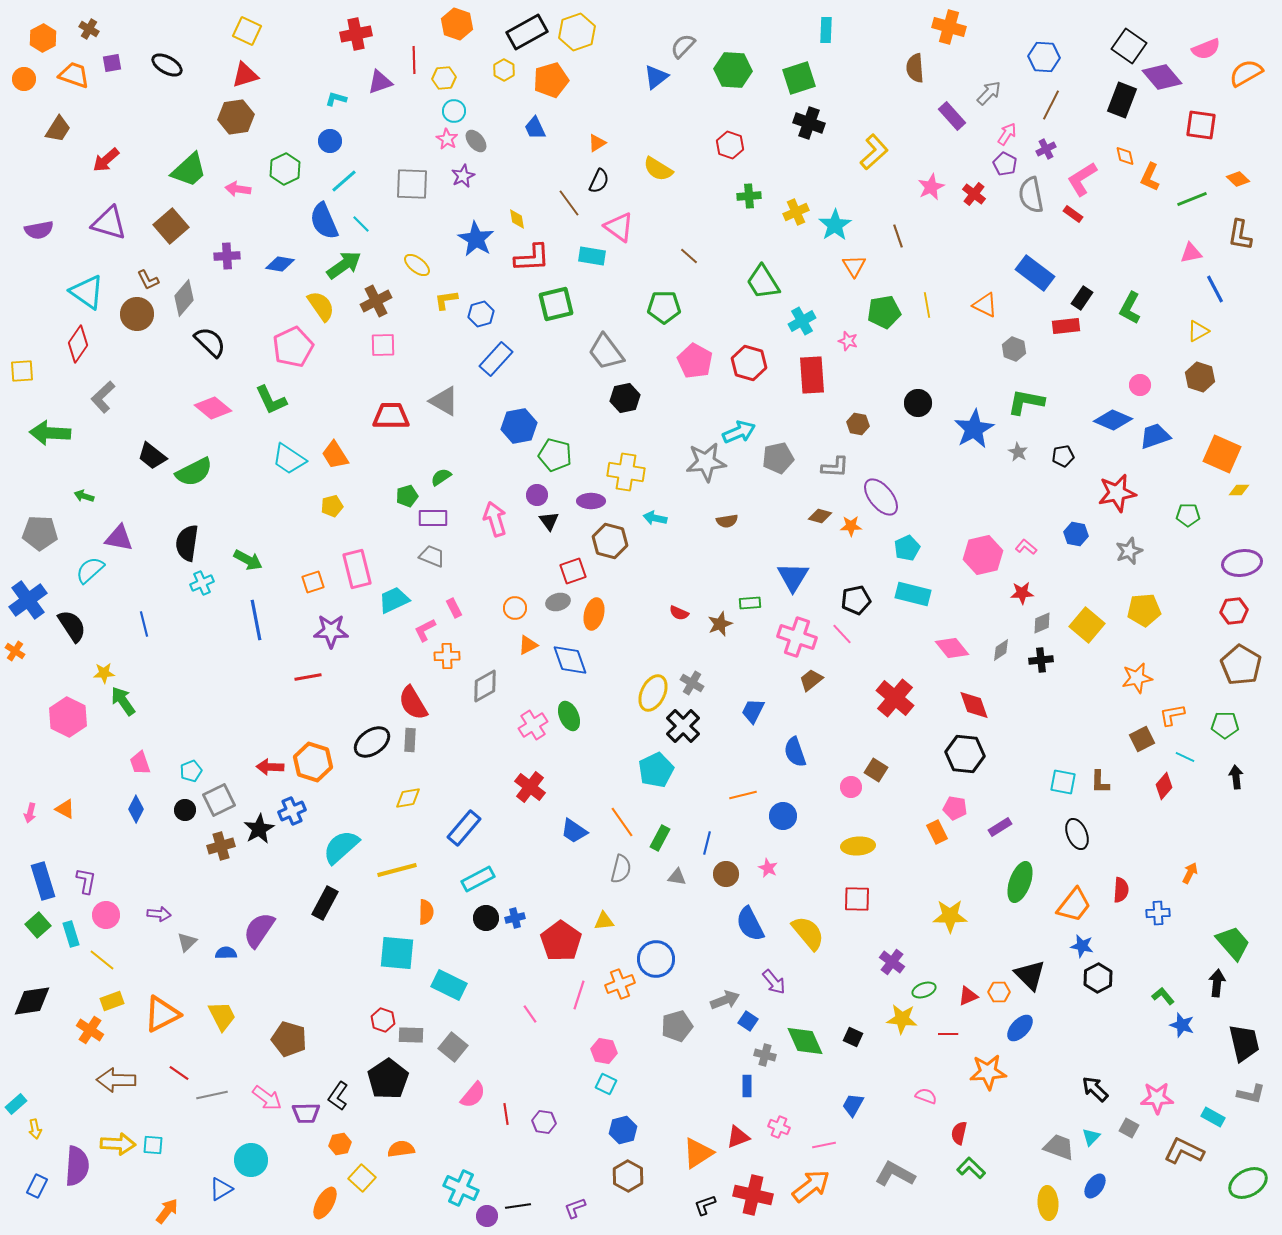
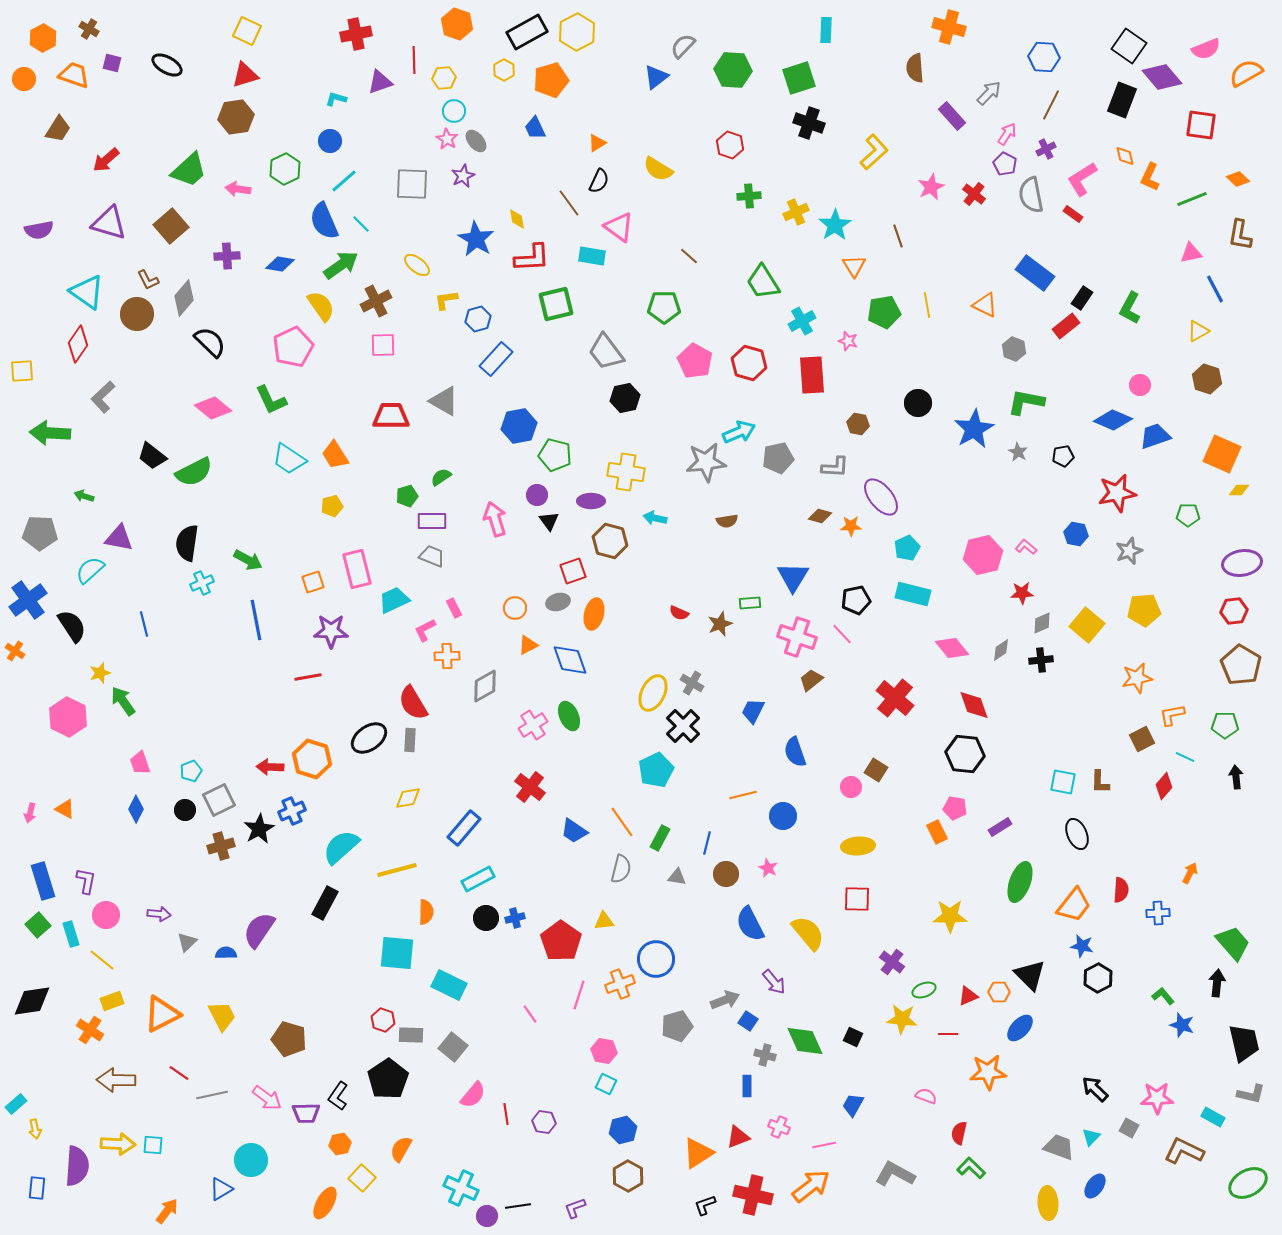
yellow hexagon at (577, 32): rotated 9 degrees counterclockwise
purple square at (112, 63): rotated 24 degrees clockwise
green arrow at (344, 265): moved 3 px left
blue hexagon at (481, 314): moved 3 px left, 5 px down
red rectangle at (1066, 326): rotated 32 degrees counterclockwise
brown hexagon at (1200, 377): moved 7 px right, 2 px down
purple rectangle at (433, 518): moved 1 px left, 3 px down
yellow star at (104, 673): moved 4 px left; rotated 15 degrees counterclockwise
black ellipse at (372, 742): moved 3 px left, 4 px up
orange hexagon at (313, 762): moved 1 px left, 3 px up
orange semicircle at (401, 1149): rotated 52 degrees counterclockwise
blue rectangle at (37, 1186): moved 2 px down; rotated 20 degrees counterclockwise
